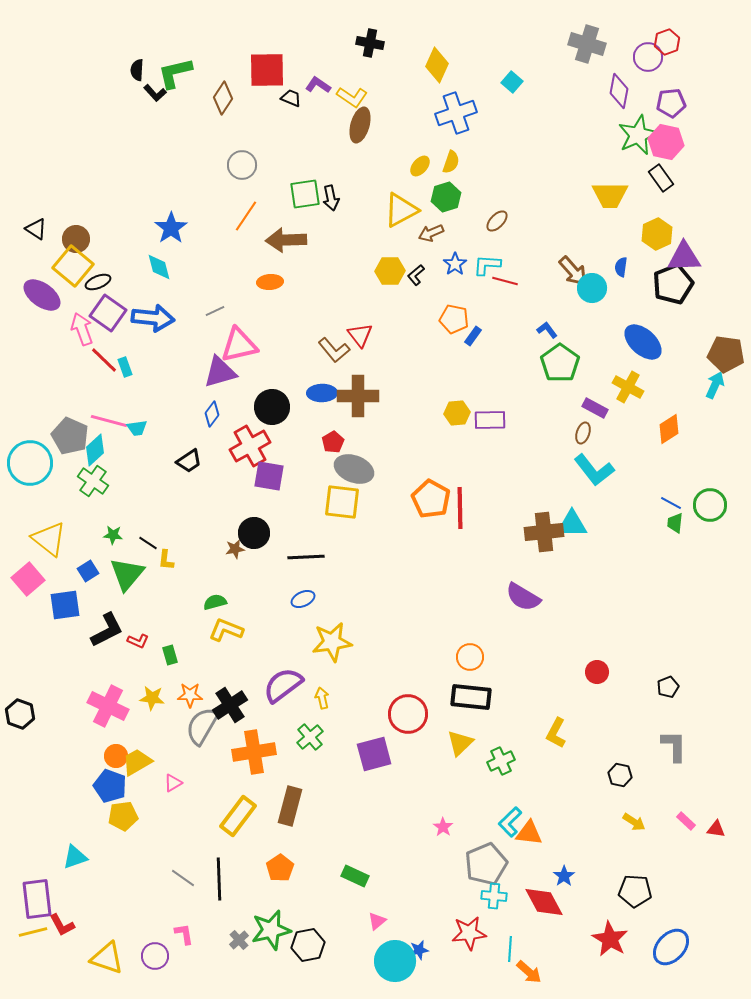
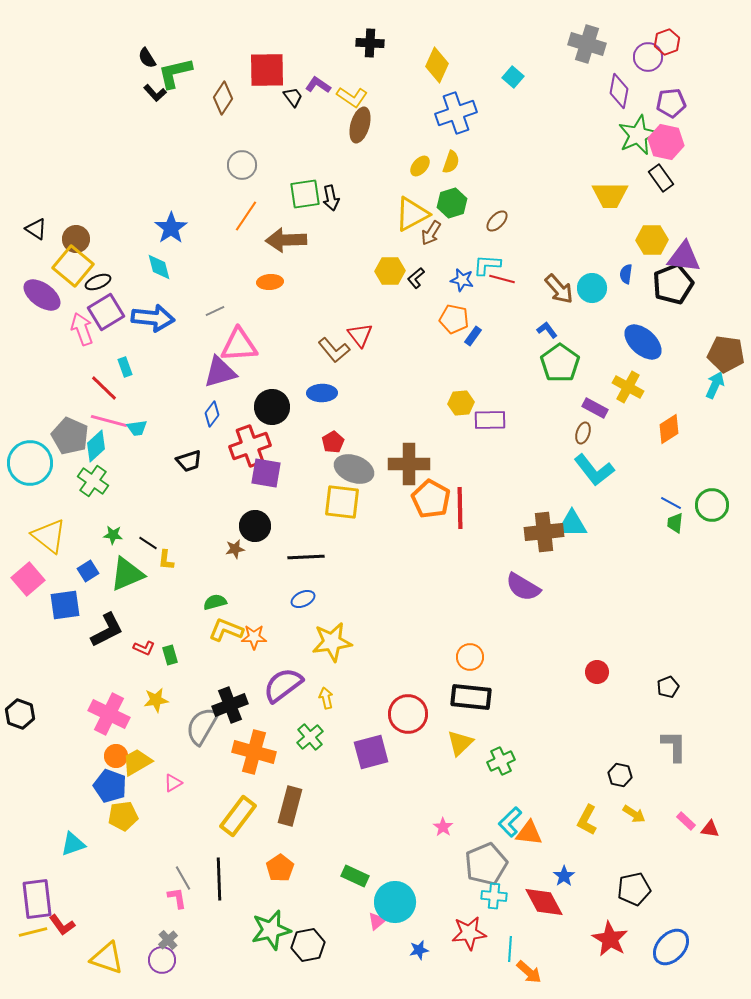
black cross at (370, 43): rotated 8 degrees counterclockwise
black semicircle at (137, 70): moved 10 px right, 12 px up; rotated 35 degrees counterclockwise
cyan square at (512, 82): moved 1 px right, 5 px up
black trapezoid at (291, 98): moved 2 px right, 1 px up; rotated 30 degrees clockwise
green hexagon at (446, 197): moved 6 px right, 6 px down
yellow triangle at (401, 210): moved 11 px right, 4 px down
brown arrow at (431, 233): rotated 35 degrees counterclockwise
yellow hexagon at (657, 234): moved 5 px left, 6 px down; rotated 24 degrees clockwise
purple triangle at (684, 257): rotated 9 degrees clockwise
blue star at (455, 264): moved 7 px right, 16 px down; rotated 25 degrees counterclockwise
blue semicircle at (621, 267): moved 5 px right, 7 px down
brown arrow at (573, 271): moved 14 px left, 18 px down
black L-shape at (416, 275): moved 3 px down
red line at (505, 281): moved 3 px left, 2 px up
purple square at (108, 313): moved 2 px left, 1 px up; rotated 24 degrees clockwise
pink triangle at (239, 345): rotated 9 degrees clockwise
red line at (104, 360): moved 28 px down
brown cross at (358, 396): moved 51 px right, 68 px down
yellow hexagon at (457, 413): moved 4 px right, 10 px up
red cross at (250, 446): rotated 9 degrees clockwise
cyan diamond at (95, 450): moved 1 px right, 4 px up
black trapezoid at (189, 461): rotated 16 degrees clockwise
purple square at (269, 476): moved 3 px left, 3 px up
green circle at (710, 505): moved 2 px right
black circle at (254, 533): moved 1 px right, 7 px up
yellow triangle at (49, 539): moved 3 px up
green triangle at (127, 574): rotated 27 degrees clockwise
purple semicircle at (523, 597): moved 10 px up
red L-shape at (138, 641): moved 6 px right, 7 px down
orange star at (190, 695): moved 64 px right, 58 px up
yellow star at (152, 698): moved 4 px right, 2 px down; rotated 15 degrees counterclockwise
yellow arrow at (322, 698): moved 4 px right
black cross at (230, 705): rotated 12 degrees clockwise
pink cross at (108, 706): moved 1 px right, 8 px down
yellow L-shape at (556, 733): moved 31 px right, 87 px down
orange cross at (254, 752): rotated 24 degrees clockwise
purple square at (374, 754): moved 3 px left, 2 px up
yellow arrow at (634, 822): moved 8 px up
red triangle at (716, 829): moved 6 px left
cyan triangle at (75, 857): moved 2 px left, 13 px up
gray line at (183, 878): rotated 25 degrees clockwise
black pentagon at (635, 891): moved 1 px left, 2 px up; rotated 16 degrees counterclockwise
red L-shape at (62, 925): rotated 8 degrees counterclockwise
pink L-shape at (184, 934): moved 7 px left, 36 px up
gray cross at (239, 940): moved 71 px left
purple circle at (155, 956): moved 7 px right, 4 px down
cyan circle at (395, 961): moved 59 px up
